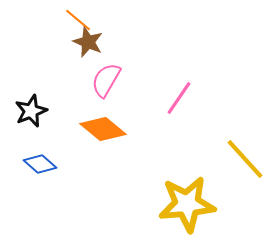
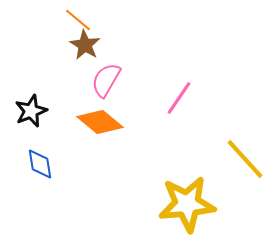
brown star: moved 3 px left, 3 px down; rotated 8 degrees clockwise
orange diamond: moved 3 px left, 7 px up
blue diamond: rotated 40 degrees clockwise
